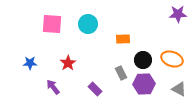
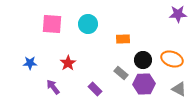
gray rectangle: rotated 24 degrees counterclockwise
